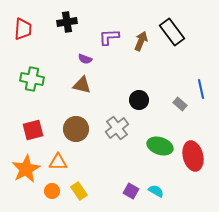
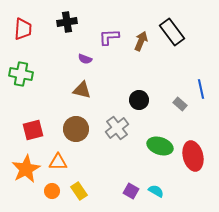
green cross: moved 11 px left, 5 px up
brown triangle: moved 5 px down
